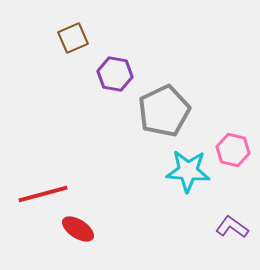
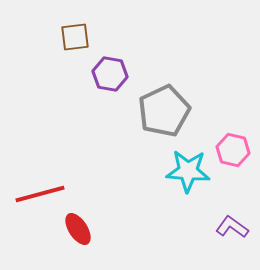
brown square: moved 2 px right, 1 px up; rotated 16 degrees clockwise
purple hexagon: moved 5 px left
red line: moved 3 px left
red ellipse: rotated 24 degrees clockwise
